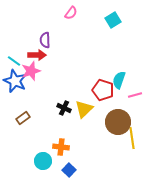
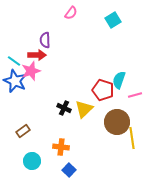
brown rectangle: moved 13 px down
brown circle: moved 1 px left
cyan circle: moved 11 px left
